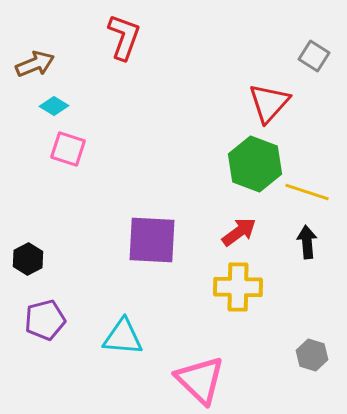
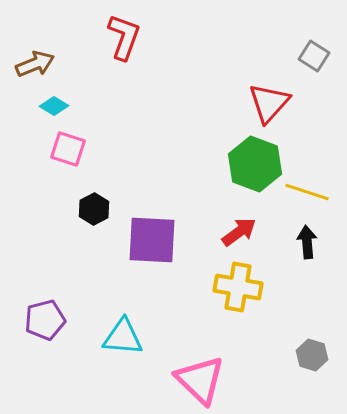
black hexagon: moved 66 px right, 50 px up
yellow cross: rotated 9 degrees clockwise
